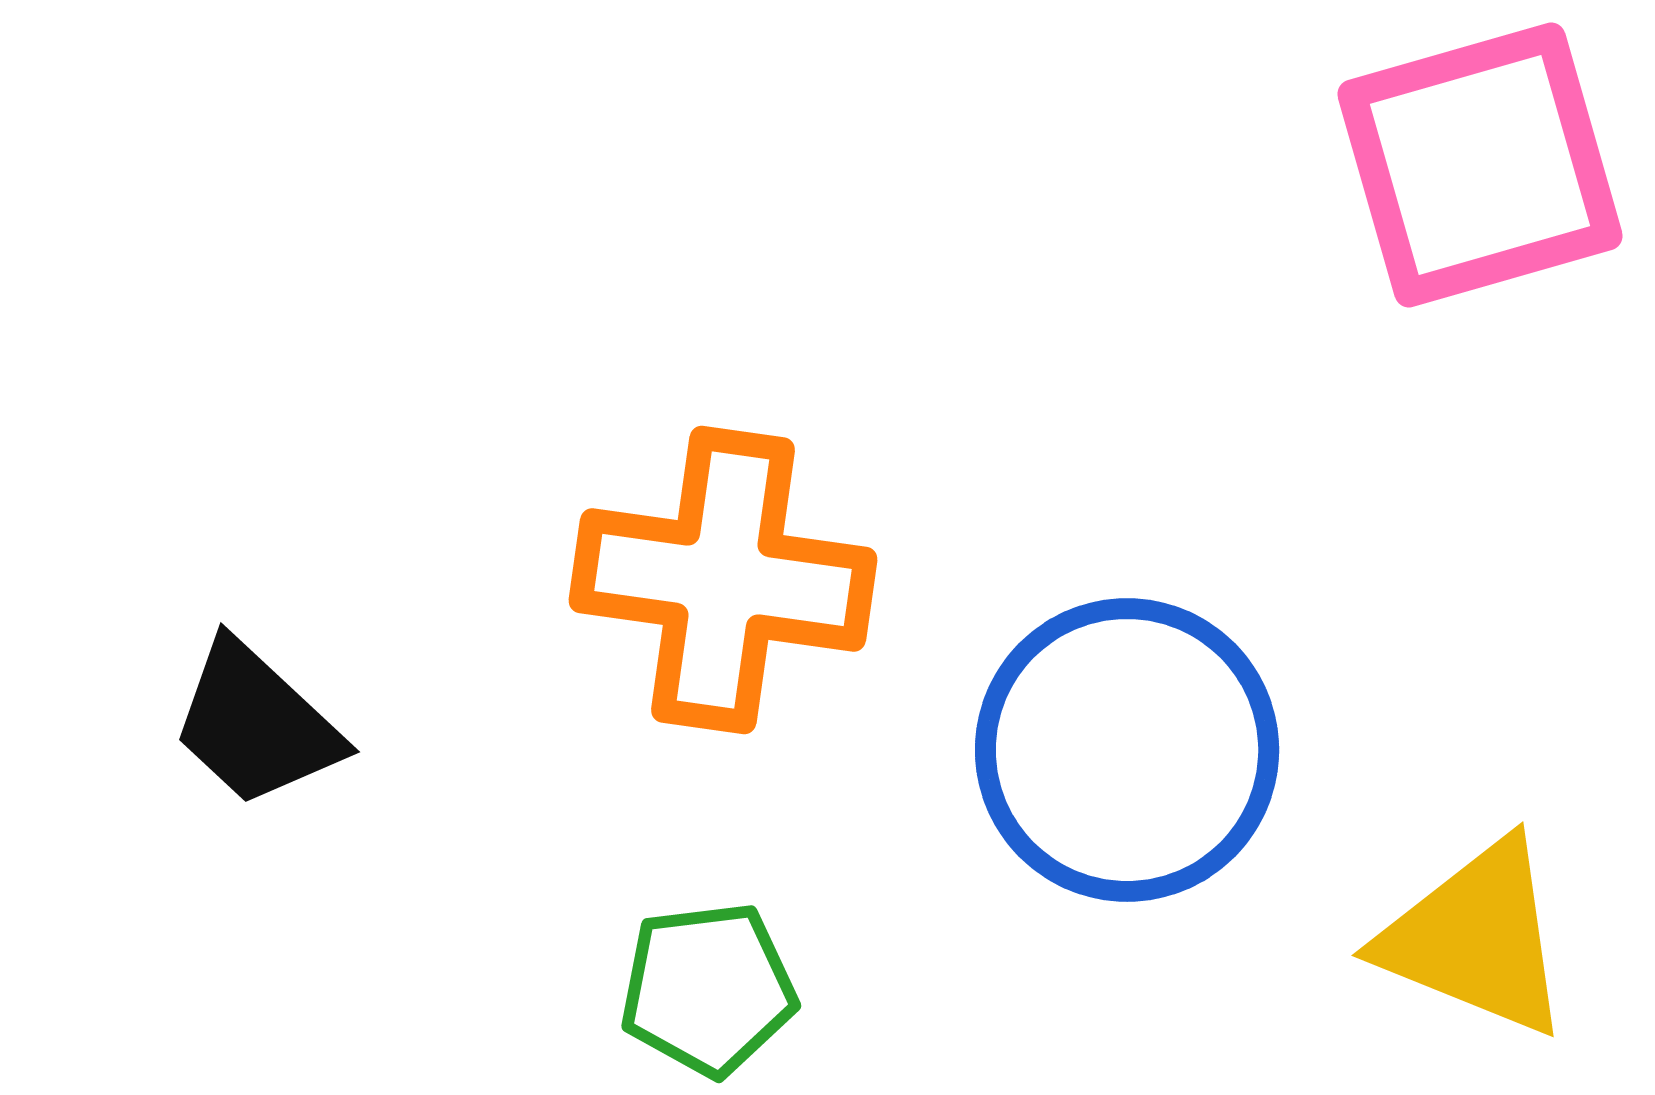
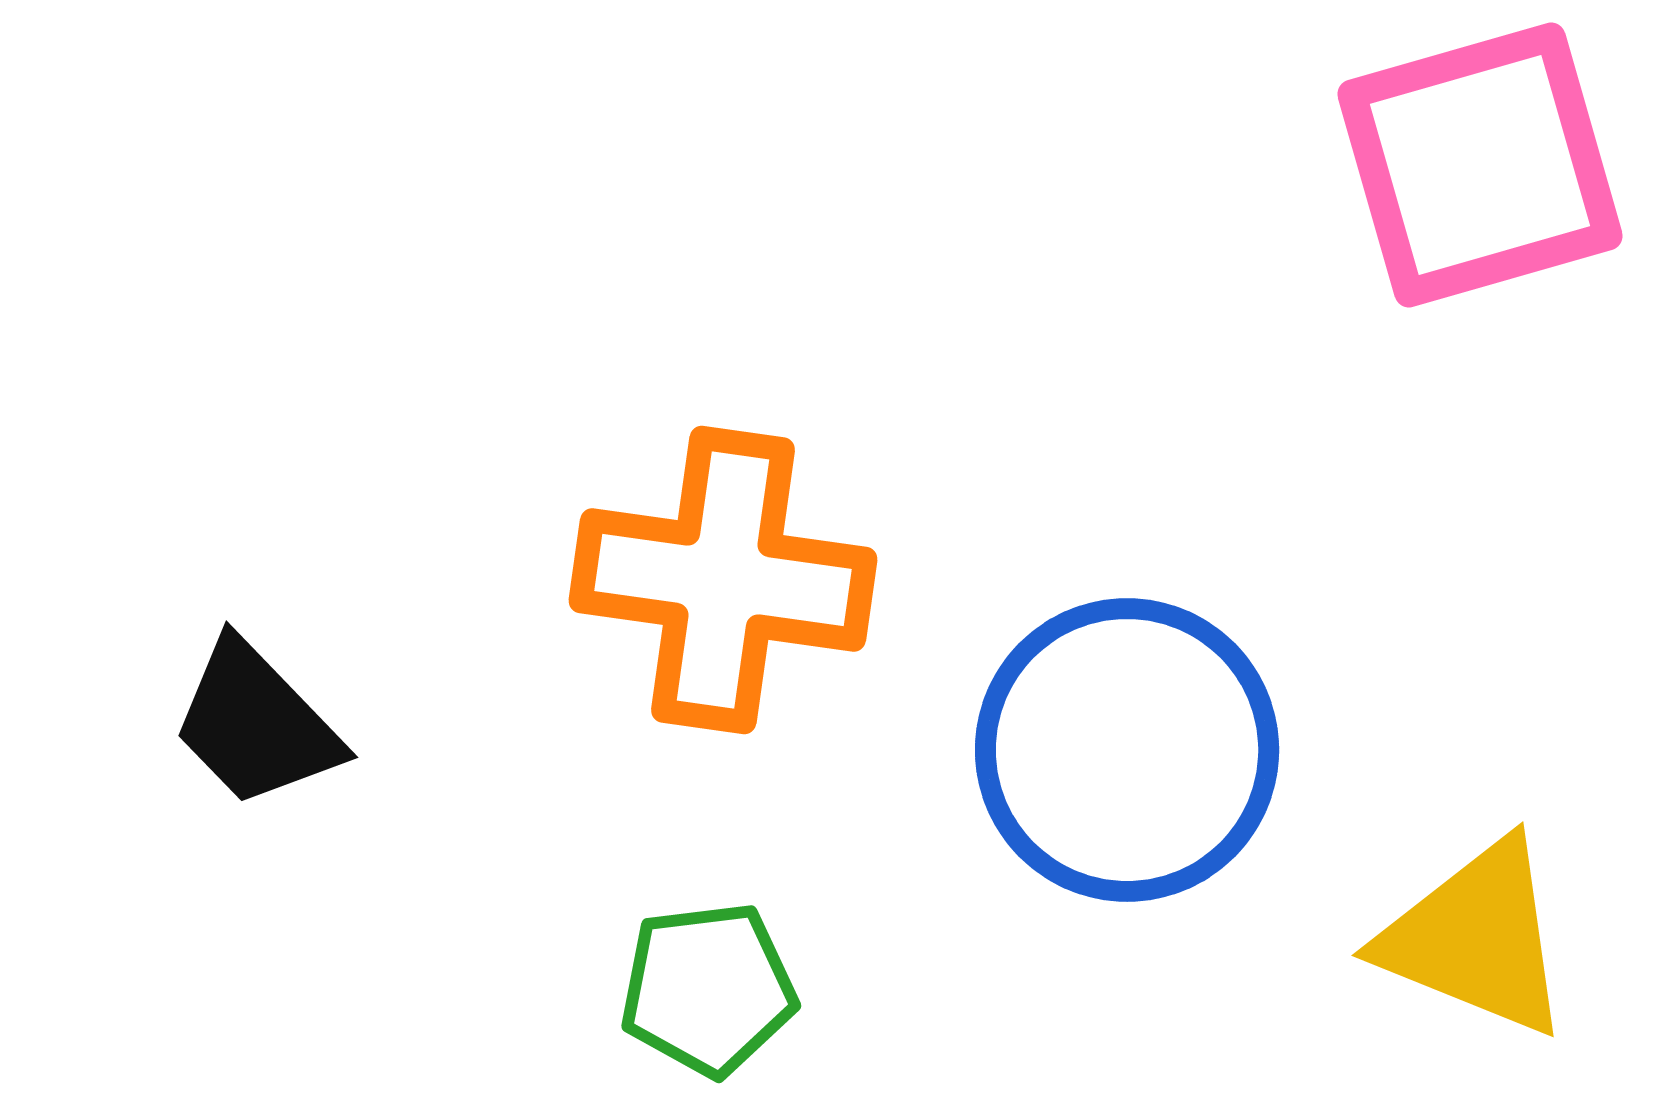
black trapezoid: rotated 3 degrees clockwise
